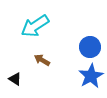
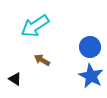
blue star: rotated 15 degrees counterclockwise
